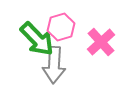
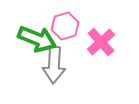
pink hexagon: moved 4 px right, 1 px up
green arrow: rotated 24 degrees counterclockwise
